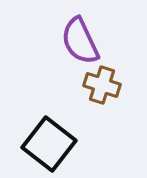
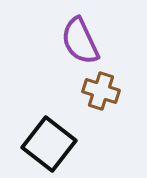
brown cross: moved 1 px left, 6 px down
